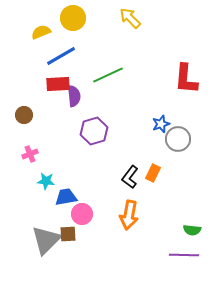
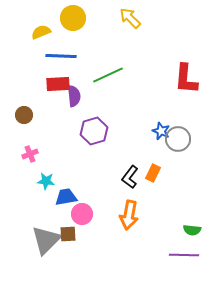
blue line: rotated 32 degrees clockwise
blue star: moved 7 px down; rotated 30 degrees counterclockwise
